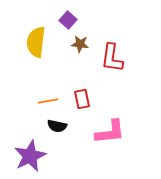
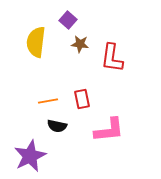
pink L-shape: moved 1 px left, 2 px up
